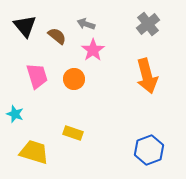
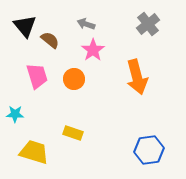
brown semicircle: moved 7 px left, 4 px down
orange arrow: moved 10 px left, 1 px down
cyan star: rotated 18 degrees counterclockwise
blue hexagon: rotated 12 degrees clockwise
